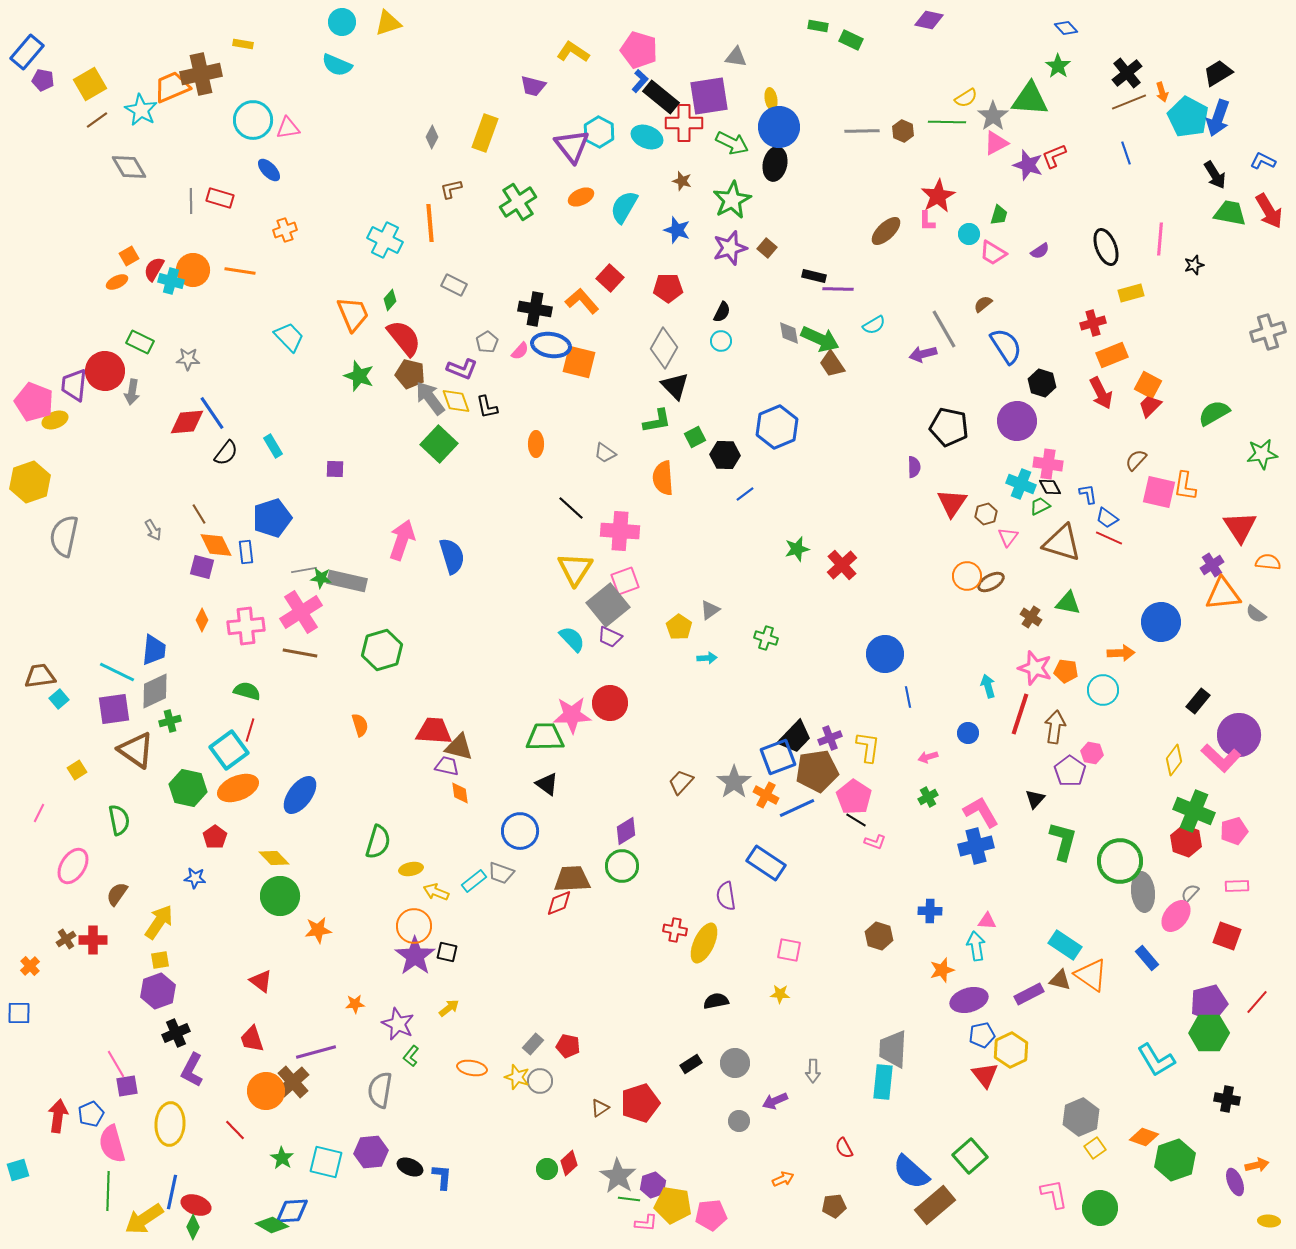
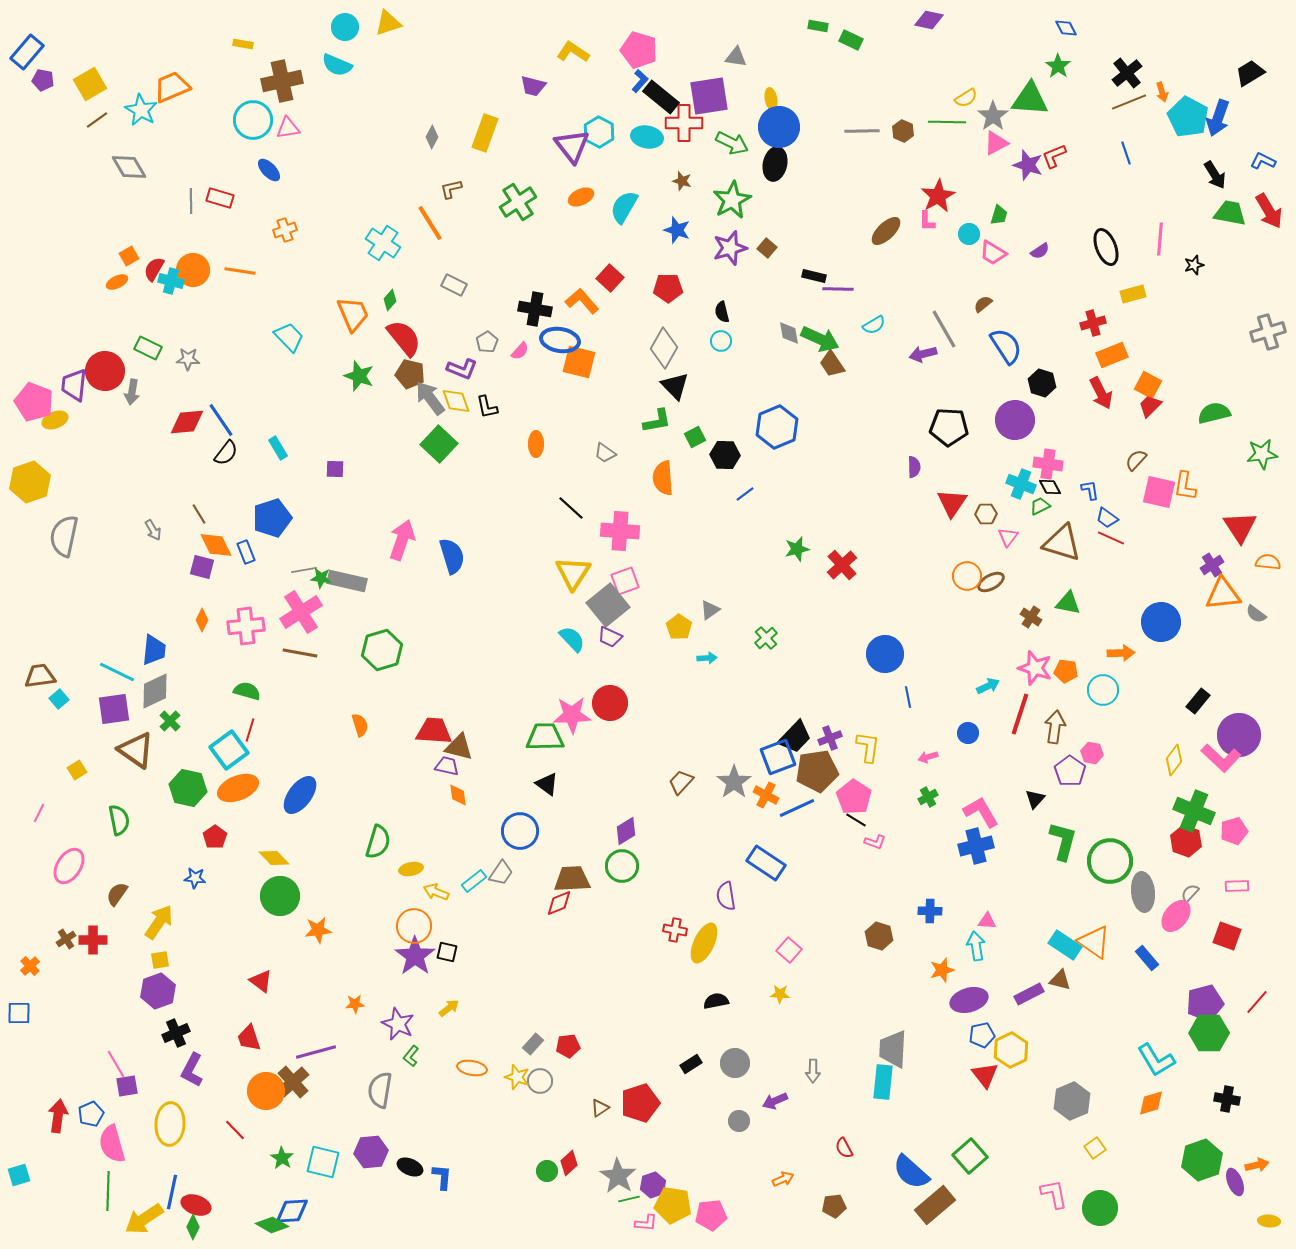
cyan circle at (342, 22): moved 3 px right, 5 px down
blue diamond at (1066, 28): rotated 15 degrees clockwise
black trapezoid at (1218, 73): moved 32 px right
brown cross at (201, 74): moved 81 px right, 7 px down
cyan ellipse at (647, 137): rotated 12 degrees counterclockwise
orange line at (430, 223): rotated 27 degrees counterclockwise
cyan cross at (385, 240): moved 2 px left, 3 px down; rotated 8 degrees clockwise
yellow rectangle at (1131, 293): moved 2 px right, 1 px down
black semicircle at (722, 312): rotated 140 degrees clockwise
green rectangle at (140, 342): moved 8 px right, 6 px down
blue ellipse at (551, 345): moved 9 px right, 5 px up
blue line at (212, 413): moved 9 px right, 7 px down
green semicircle at (1214, 413): rotated 16 degrees clockwise
purple circle at (1017, 421): moved 2 px left, 1 px up
black pentagon at (949, 427): rotated 9 degrees counterclockwise
cyan rectangle at (273, 446): moved 5 px right, 2 px down
blue L-shape at (1088, 494): moved 2 px right, 4 px up
brown hexagon at (986, 514): rotated 15 degrees clockwise
red line at (1109, 538): moved 2 px right
blue rectangle at (246, 552): rotated 15 degrees counterclockwise
yellow triangle at (575, 569): moved 2 px left, 4 px down
green cross at (766, 638): rotated 30 degrees clockwise
cyan arrow at (988, 686): rotated 80 degrees clockwise
green cross at (170, 721): rotated 30 degrees counterclockwise
orange diamond at (460, 793): moved 2 px left, 2 px down
green circle at (1120, 861): moved 10 px left
pink ellipse at (73, 866): moved 4 px left
gray trapezoid at (501, 873): rotated 76 degrees counterclockwise
pink square at (789, 950): rotated 30 degrees clockwise
orange triangle at (1091, 975): moved 3 px right, 33 px up
purple pentagon at (1209, 1003): moved 4 px left
red trapezoid at (252, 1039): moved 3 px left, 1 px up
red pentagon at (568, 1046): rotated 20 degrees counterclockwise
gray hexagon at (1081, 1117): moved 9 px left, 16 px up
orange diamond at (1144, 1137): moved 7 px right, 34 px up; rotated 36 degrees counterclockwise
green hexagon at (1175, 1160): moved 27 px right
cyan square at (326, 1162): moved 3 px left
green circle at (547, 1169): moved 2 px down
cyan square at (18, 1170): moved 1 px right, 5 px down
green line at (629, 1199): rotated 20 degrees counterclockwise
